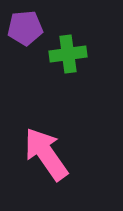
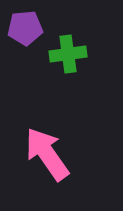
pink arrow: moved 1 px right
